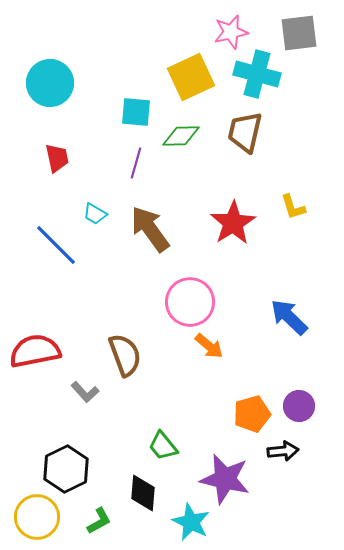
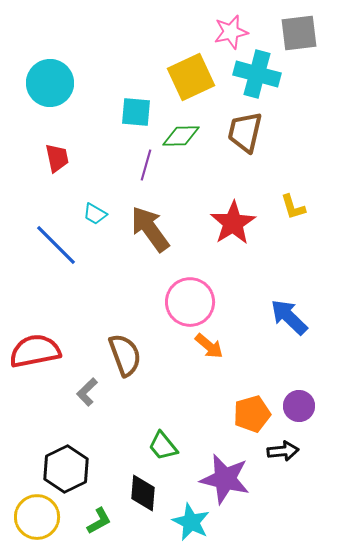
purple line: moved 10 px right, 2 px down
gray L-shape: moved 2 px right; rotated 88 degrees clockwise
